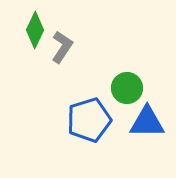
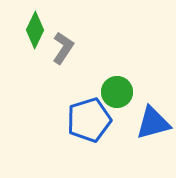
gray L-shape: moved 1 px right, 1 px down
green circle: moved 10 px left, 4 px down
blue triangle: moved 6 px right, 1 px down; rotated 15 degrees counterclockwise
